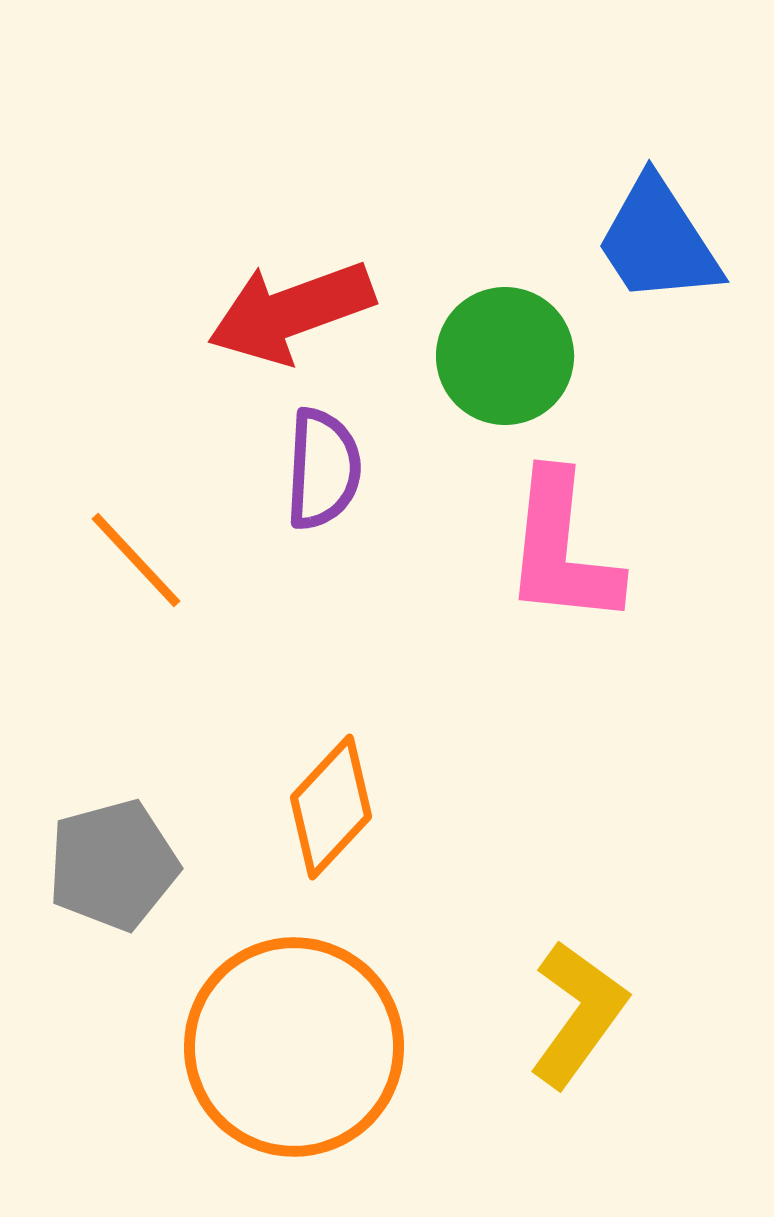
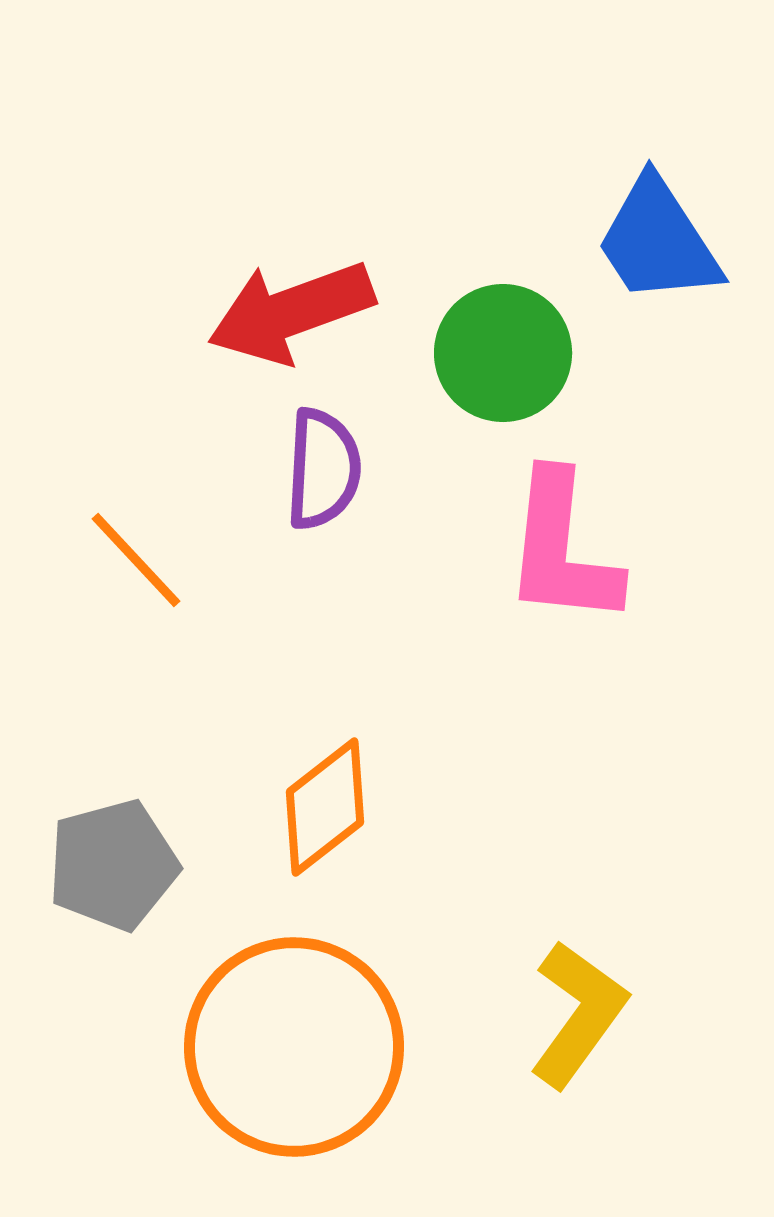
green circle: moved 2 px left, 3 px up
orange diamond: moved 6 px left; rotated 9 degrees clockwise
